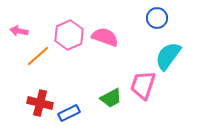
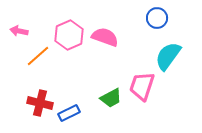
pink trapezoid: moved 1 px left, 1 px down
